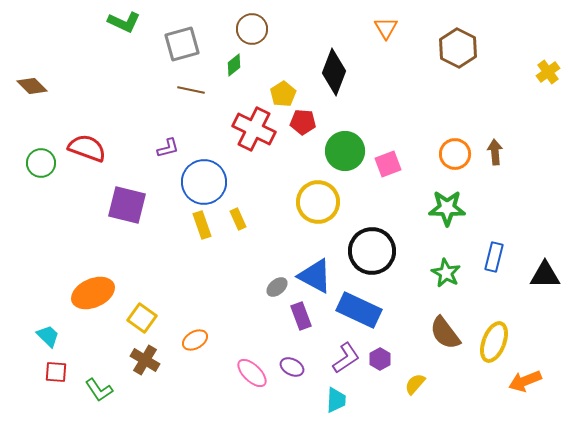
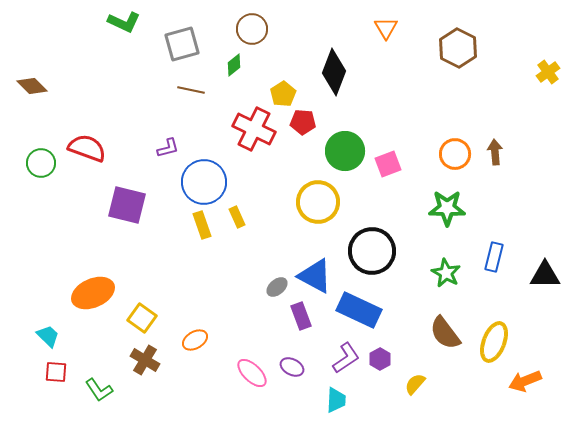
yellow rectangle at (238, 219): moved 1 px left, 2 px up
